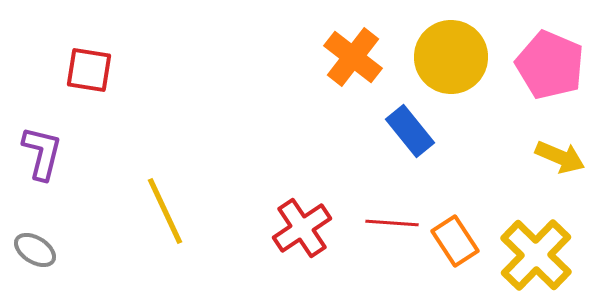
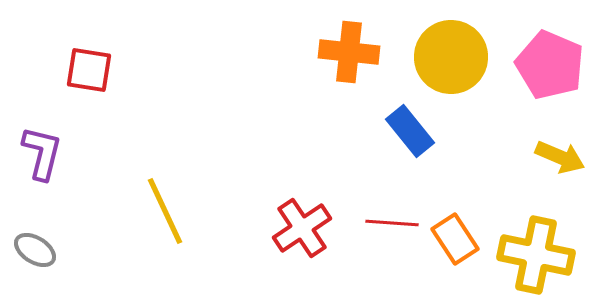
orange cross: moved 4 px left, 5 px up; rotated 32 degrees counterclockwise
orange rectangle: moved 2 px up
yellow cross: rotated 32 degrees counterclockwise
